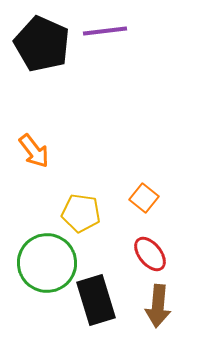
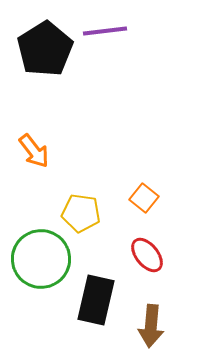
black pentagon: moved 3 px right, 5 px down; rotated 16 degrees clockwise
red ellipse: moved 3 px left, 1 px down
green circle: moved 6 px left, 4 px up
black rectangle: rotated 30 degrees clockwise
brown arrow: moved 7 px left, 20 px down
